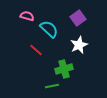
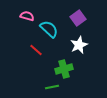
green line: moved 1 px down
